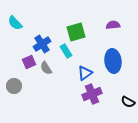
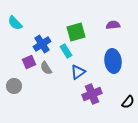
blue triangle: moved 7 px left, 1 px up
black semicircle: rotated 80 degrees counterclockwise
